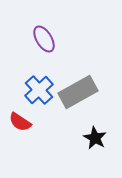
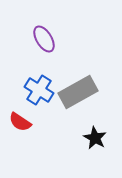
blue cross: rotated 16 degrees counterclockwise
